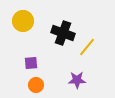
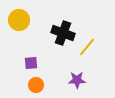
yellow circle: moved 4 px left, 1 px up
